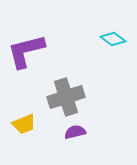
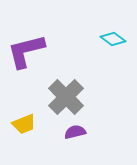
gray cross: rotated 27 degrees counterclockwise
